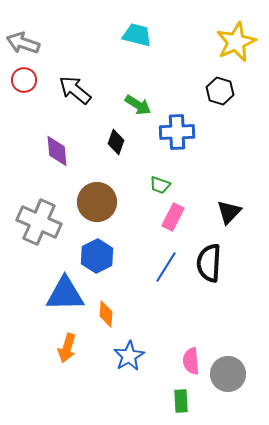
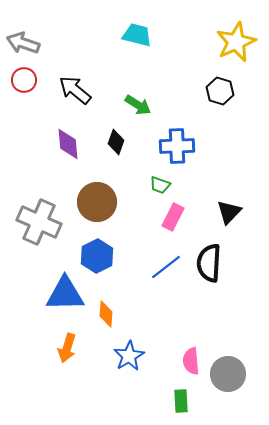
blue cross: moved 14 px down
purple diamond: moved 11 px right, 7 px up
blue line: rotated 20 degrees clockwise
